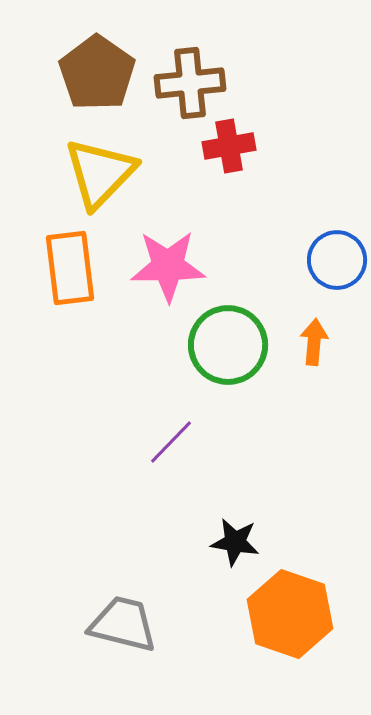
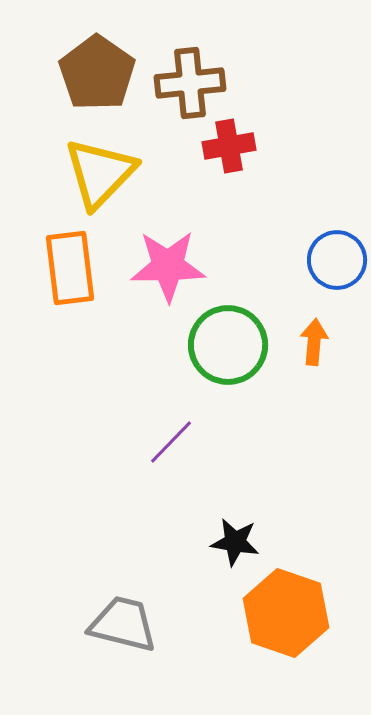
orange hexagon: moved 4 px left, 1 px up
